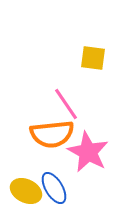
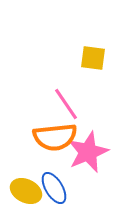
orange semicircle: moved 3 px right, 3 px down
pink star: rotated 21 degrees clockwise
